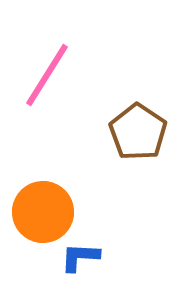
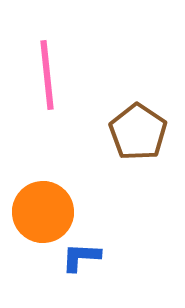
pink line: rotated 38 degrees counterclockwise
blue L-shape: moved 1 px right
